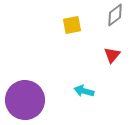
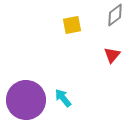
cyan arrow: moved 21 px left, 7 px down; rotated 36 degrees clockwise
purple circle: moved 1 px right
